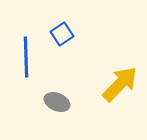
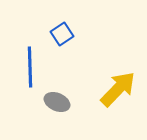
blue line: moved 4 px right, 10 px down
yellow arrow: moved 2 px left, 5 px down
